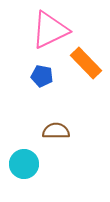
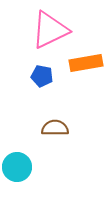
orange rectangle: rotated 56 degrees counterclockwise
brown semicircle: moved 1 px left, 3 px up
cyan circle: moved 7 px left, 3 px down
